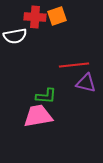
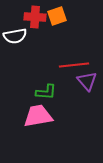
purple triangle: moved 1 px right, 2 px up; rotated 35 degrees clockwise
green L-shape: moved 4 px up
